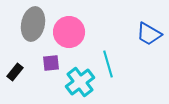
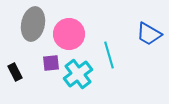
pink circle: moved 2 px down
cyan line: moved 1 px right, 9 px up
black rectangle: rotated 66 degrees counterclockwise
cyan cross: moved 2 px left, 8 px up
